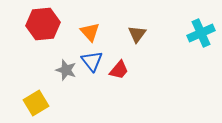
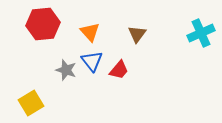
yellow square: moved 5 px left
